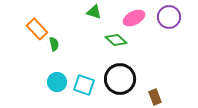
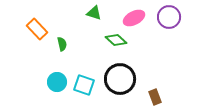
green triangle: moved 1 px down
green semicircle: moved 8 px right
